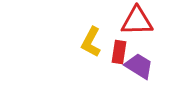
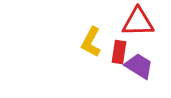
red triangle: moved 1 px right, 1 px down
